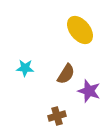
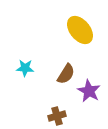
purple star: rotated 10 degrees clockwise
